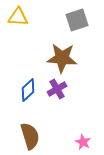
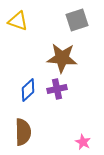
yellow triangle: moved 4 px down; rotated 15 degrees clockwise
purple cross: rotated 18 degrees clockwise
brown semicircle: moved 7 px left, 4 px up; rotated 16 degrees clockwise
